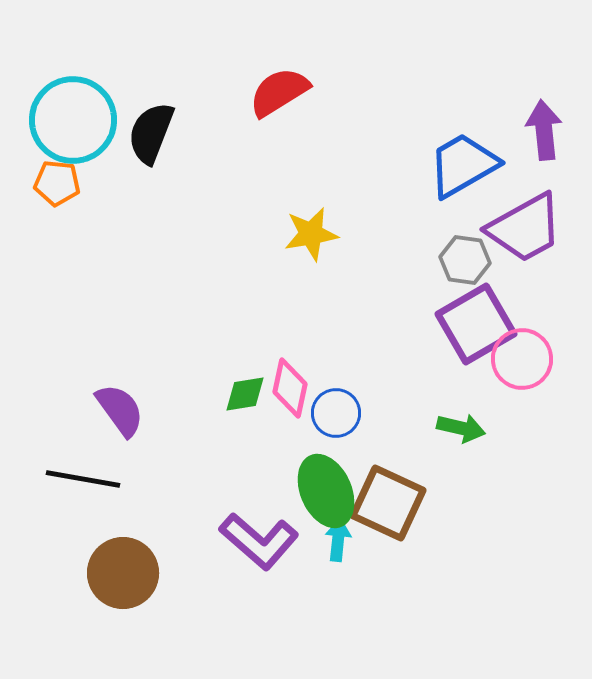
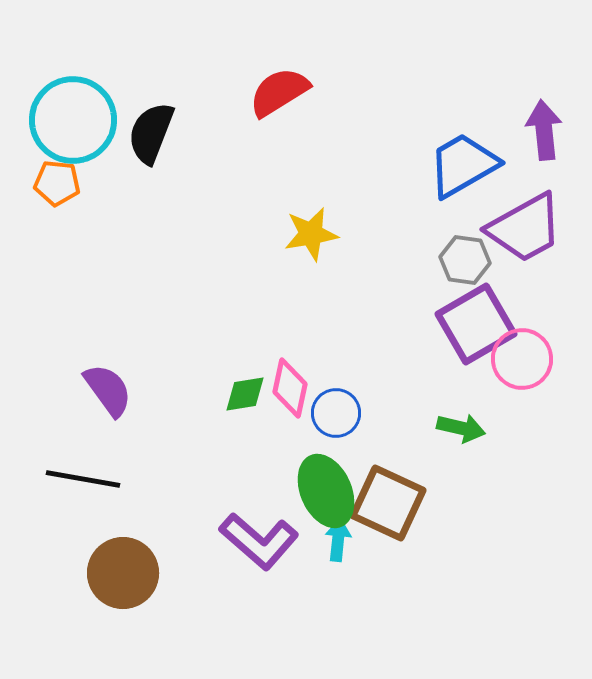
purple semicircle: moved 12 px left, 20 px up
